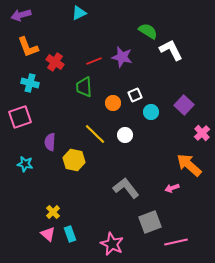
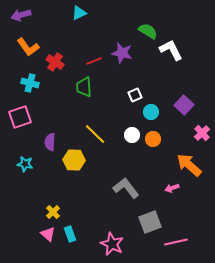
orange L-shape: rotated 15 degrees counterclockwise
purple star: moved 4 px up
orange circle: moved 40 px right, 36 px down
white circle: moved 7 px right
yellow hexagon: rotated 10 degrees counterclockwise
